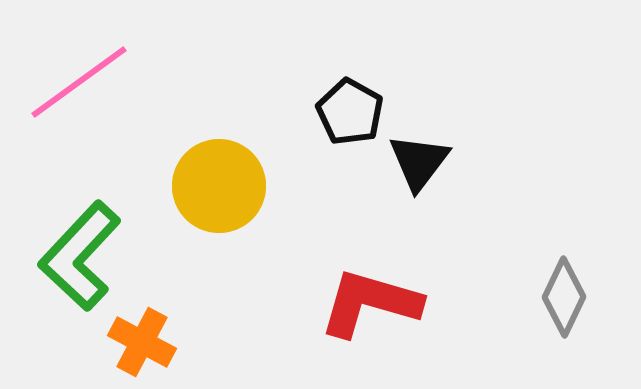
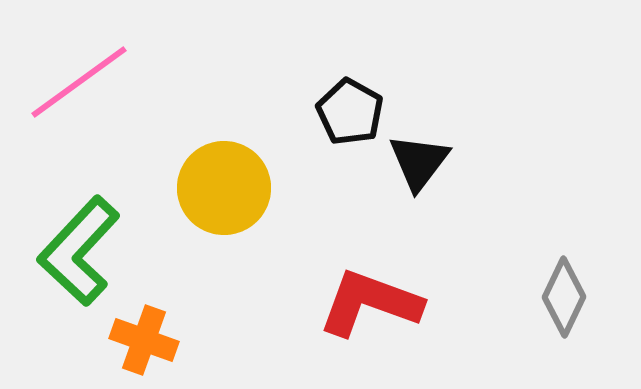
yellow circle: moved 5 px right, 2 px down
green L-shape: moved 1 px left, 5 px up
red L-shape: rotated 4 degrees clockwise
orange cross: moved 2 px right, 2 px up; rotated 8 degrees counterclockwise
